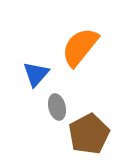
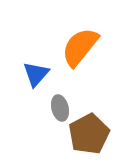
gray ellipse: moved 3 px right, 1 px down
